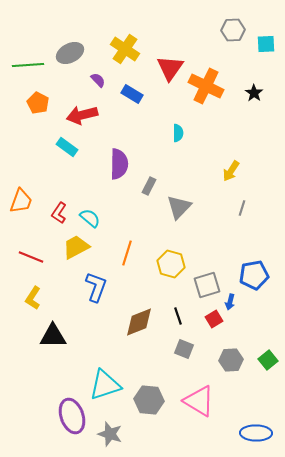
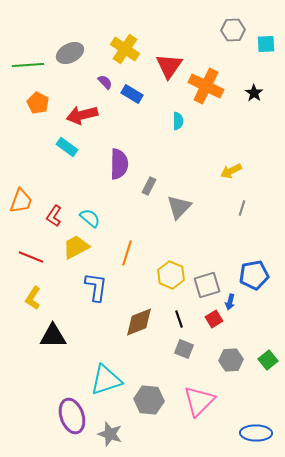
red triangle at (170, 68): moved 1 px left, 2 px up
purple semicircle at (98, 80): moved 7 px right, 2 px down
cyan semicircle at (178, 133): moved 12 px up
yellow arrow at (231, 171): rotated 30 degrees clockwise
red L-shape at (59, 213): moved 5 px left, 3 px down
yellow hexagon at (171, 264): moved 11 px down; rotated 8 degrees clockwise
blue L-shape at (96, 287): rotated 12 degrees counterclockwise
black line at (178, 316): moved 1 px right, 3 px down
cyan triangle at (105, 385): moved 1 px right, 5 px up
pink triangle at (199, 401): rotated 44 degrees clockwise
